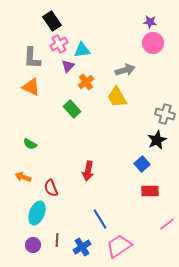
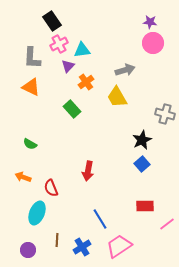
black star: moved 15 px left
red rectangle: moved 5 px left, 15 px down
purple circle: moved 5 px left, 5 px down
